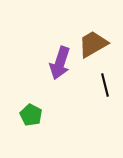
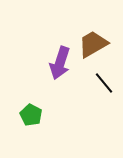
black line: moved 1 px left, 2 px up; rotated 25 degrees counterclockwise
